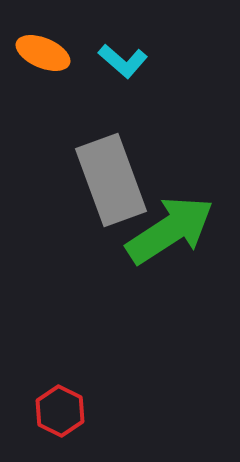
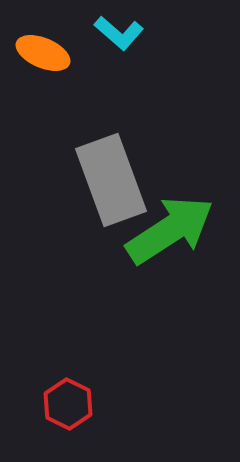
cyan L-shape: moved 4 px left, 28 px up
red hexagon: moved 8 px right, 7 px up
